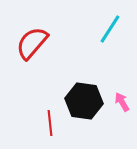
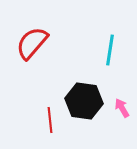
cyan line: moved 21 px down; rotated 24 degrees counterclockwise
pink arrow: moved 6 px down
red line: moved 3 px up
